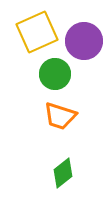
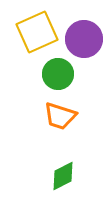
purple circle: moved 2 px up
green circle: moved 3 px right
green diamond: moved 3 px down; rotated 12 degrees clockwise
